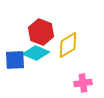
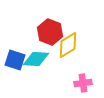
red hexagon: moved 9 px right
cyan diamond: moved 6 px down; rotated 20 degrees counterclockwise
blue square: rotated 20 degrees clockwise
